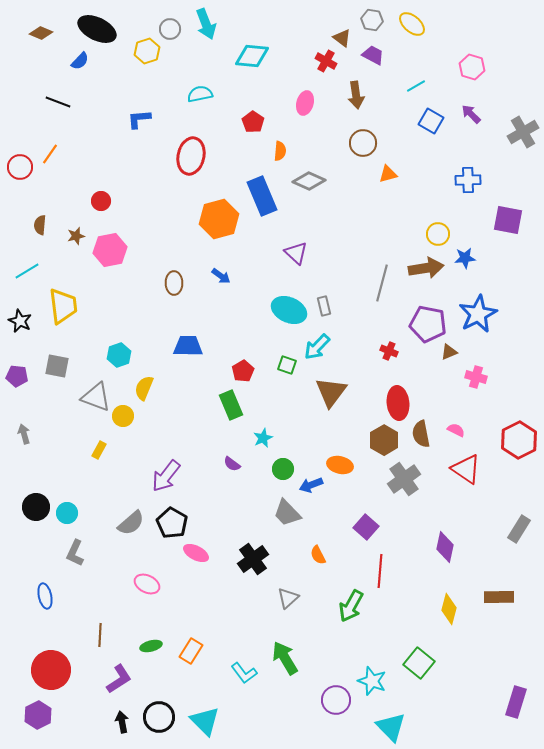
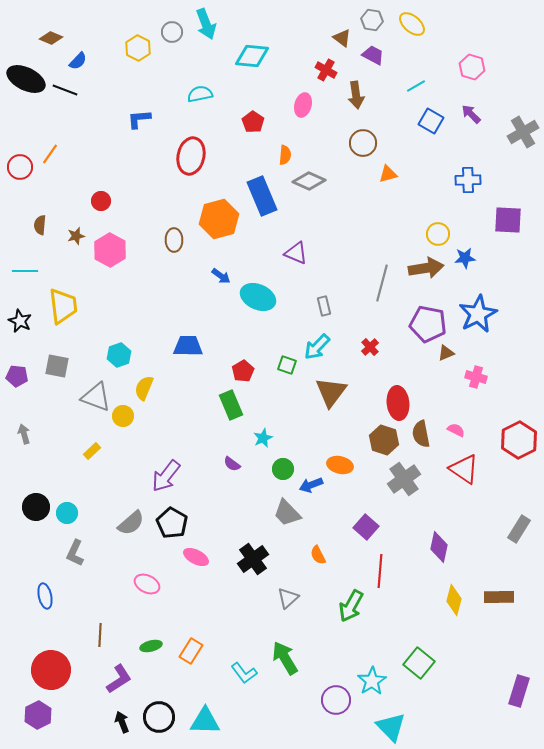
black ellipse at (97, 29): moved 71 px left, 50 px down
gray circle at (170, 29): moved 2 px right, 3 px down
brown diamond at (41, 33): moved 10 px right, 5 px down
yellow hexagon at (147, 51): moved 9 px left, 3 px up; rotated 15 degrees counterclockwise
blue semicircle at (80, 61): moved 2 px left
red cross at (326, 61): moved 9 px down
black line at (58, 102): moved 7 px right, 12 px up
pink ellipse at (305, 103): moved 2 px left, 2 px down
orange semicircle at (280, 151): moved 5 px right, 4 px down
purple square at (508, 220): rotated 8 degrees counterclockwise
pink hexagon at (110, 250): rotated 20 degrees counterclockwise
purple triangle at (296, 253): rotated 20 degrees counterclockwise
cyan line at (27, 271): moved 2 px left; rotated 30 degrees clockwise
brown ellipse at (174, 283): moved 43 px up
cyan ellipse at (289, 310): moved 31 px left, 13 px up
red cross at (389, 351): moved 19 px left, 4 px up; rotated 24 degrees clockwise
brown triangle at (449, 352): moved 3 px left, 1 px down
brown hexagon at (384, 440): rotated 12 degrees counterclockwise
yellow rectangle at (99, 450): moved 7 px left, 1 px down; rotated 18 degrees clockwise
red triangle at (466, 469): moved 2 px left
purple diamond at (445, 547): moved 6 px left
pink ellipse at (196, 553): moved 4 px down
yellow diamond at (449, 609): moved 5 px right, 9 px up
cyan star at (372, 681): rotated 20 degrees clockwise
purple rectangle at (516, 702): moved 3 px right, 11 px up
cyan triangle at (205, 721): rotated 44 degrees counterclockwise
black arrow at (122, 722): rotated 10 degrees counterclockwise
